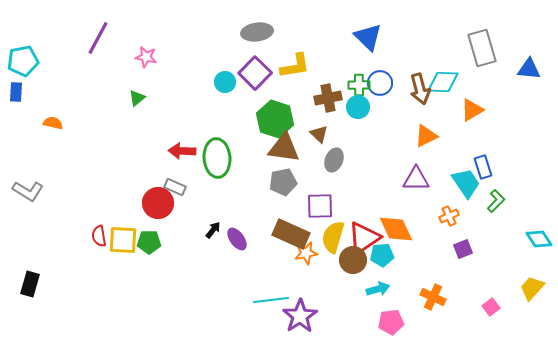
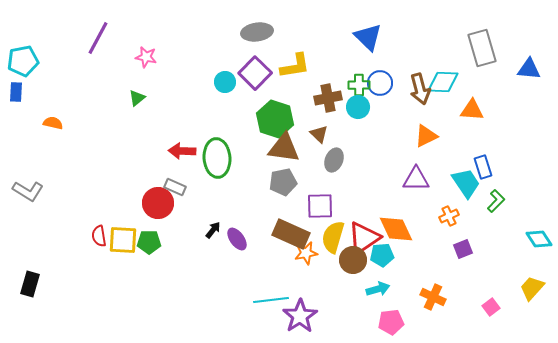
orange triangle at (472, 110): rotated 35 degrees clockwise
